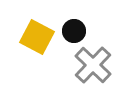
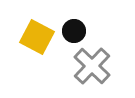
gray cross: moved 1 px left, 1 px down
